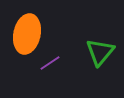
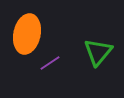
green triangle: moved 2 px left
